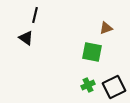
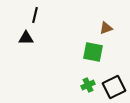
black triangle: rotated 35 degrees counterclockwise
green square: moved 1 px right
